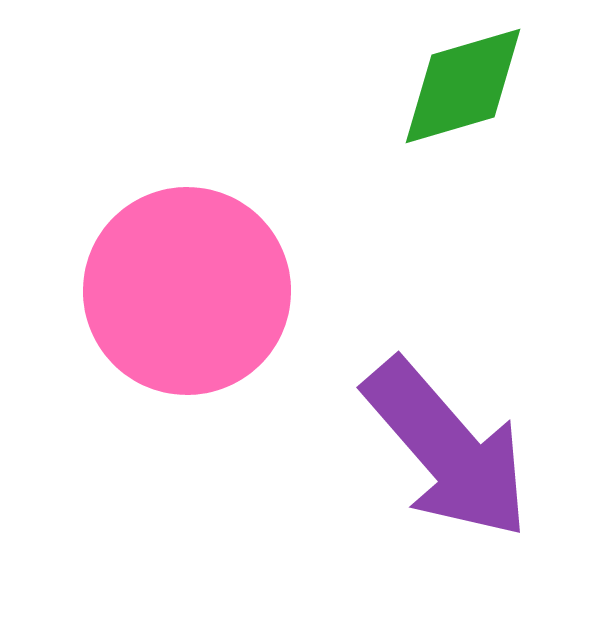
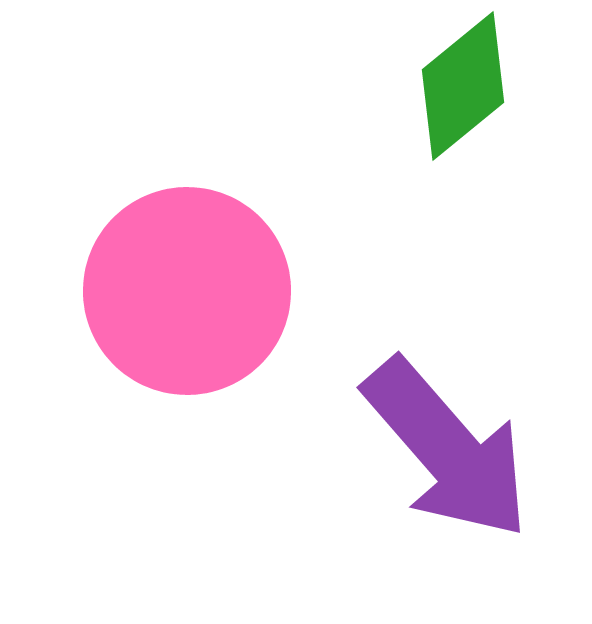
green diamond: rotated 23 degrees counterclockwise
